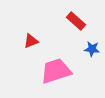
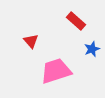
red triangle: rotated 49 degrees counterclockwise
blue star: rotated 28 degrees counterclockwise
